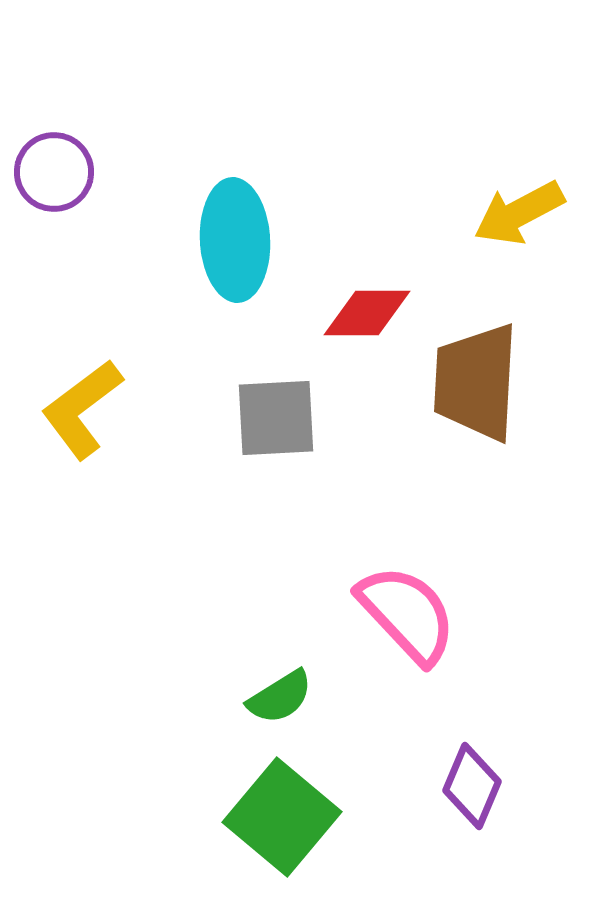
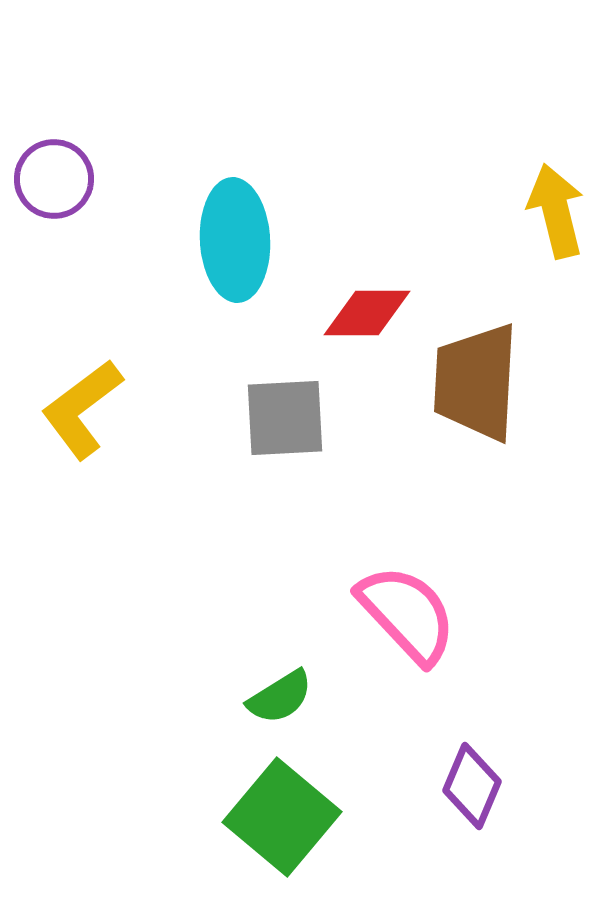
purple circle: moved 7 px down
yellow arrow: moved 37 px right, 2 px up; rotated 104 degrees clockwise
gray square: moved 9 px right
